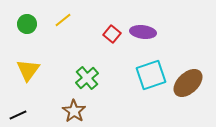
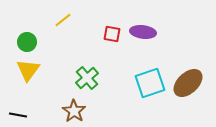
green circle: moved 18 px down
red square: rotated 30 degrees counterclockwise
cyan square: moved 1 px left, 8 px down
black line: rotated 36 degrees clockwise
